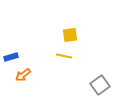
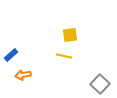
blue rectangle: moved 2 px up; rotated 24 degrees counterclockwise
orange arrow: rotated 28 degrees clockwise
gray square: moved 1 px up; rotated 12 degrees counterclockwise
